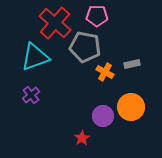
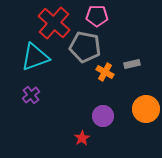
red cross: moved 1 px left
orange circle: moved 15 px right, 2 px down
